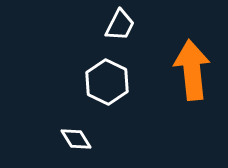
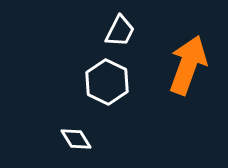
white trapezoid: moved 6 px down
orange arrow: moved 4 px left, 5 px up; rotated 26 degrees clockwise
